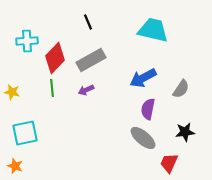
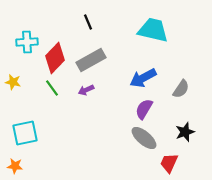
cyan cross: moved 1 px down
green line: rotated 30 degrees counterclockwise
yellow star: moved 1 px right, 10 px up
purple semicircle: moved 4 px left; rotated 20 degrees clockwise
black star: rotated 12 degrees counterclockwise
gray ellipse: moved 1 px right
orange star: rotated 14 degrees counterclockwise
